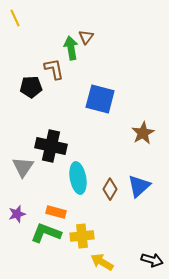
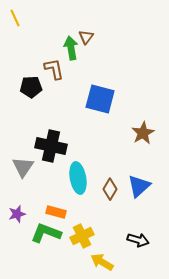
yellow cross: rotated 20 degrees counterclockwise
black arrow: moved 14 px left, 20 px up
